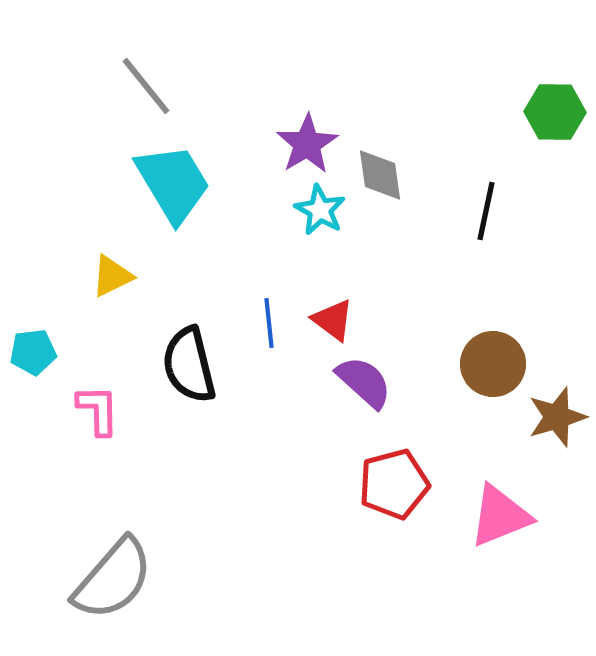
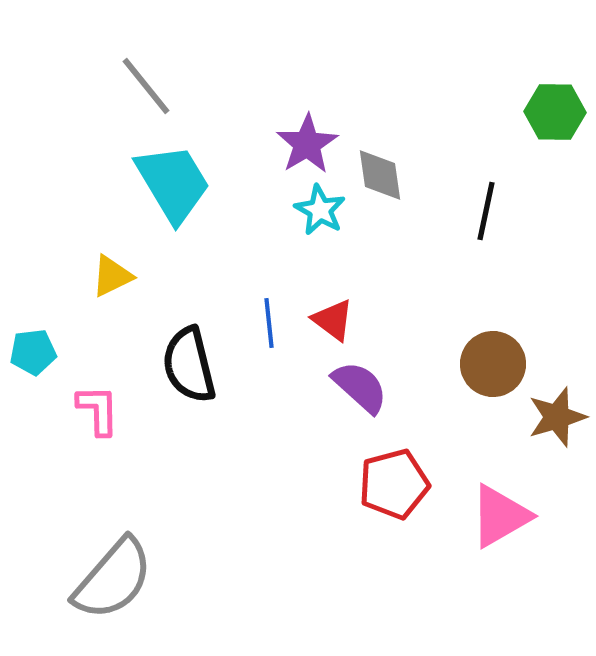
purple semicircle: moved 4 px left, 5 px down
pink triangle: rotated 8 degrees counterclockwise
